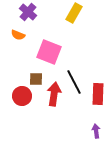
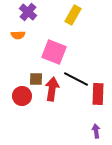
yellow rectangle: moved 1 px left, 2 px down
orange semicircle: rotated 24 degrees counterclockwise
pink square: moved 5 px right
black line: moved 2 px right, 3 px up; rotated 35 degrees counterclockwise
red arrow: moved 2 px left, 5 px up
